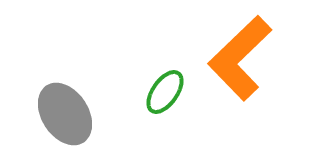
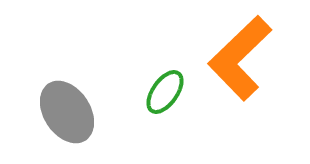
gray ellipse: moved 2 px right, 2 px up
